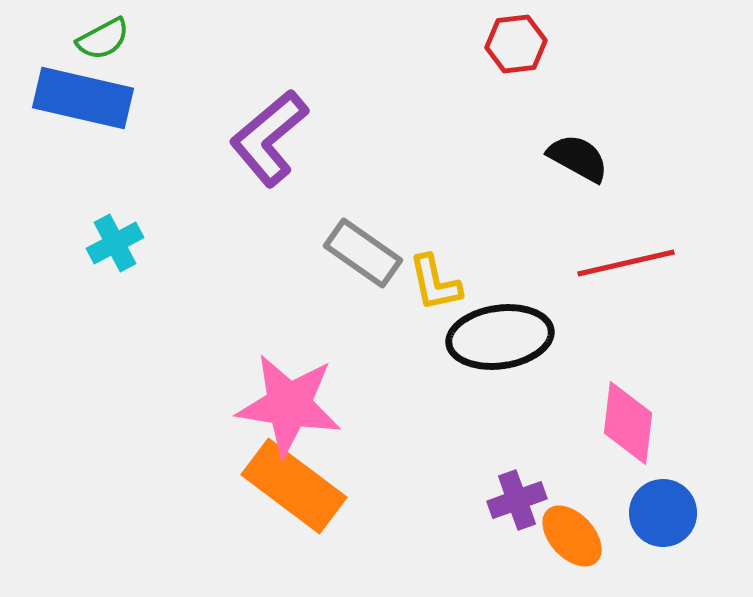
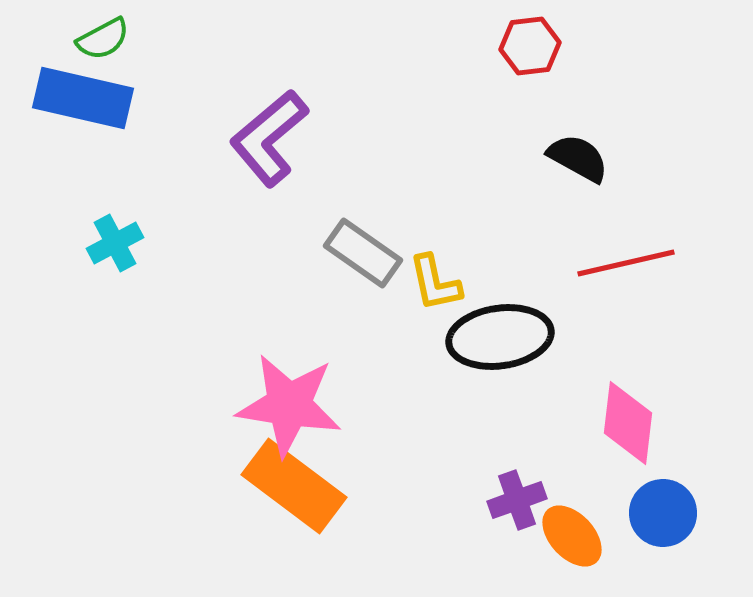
red hexagon: moved 14 px right, 2 px down
